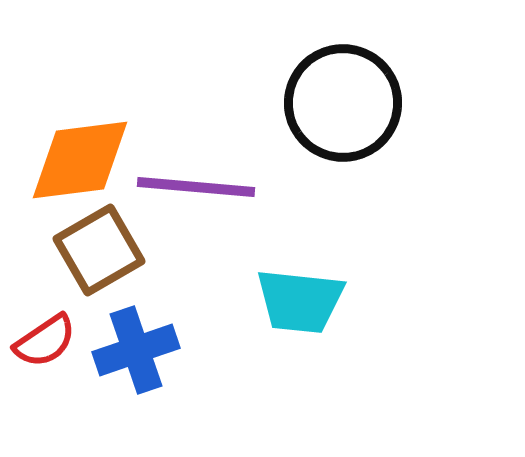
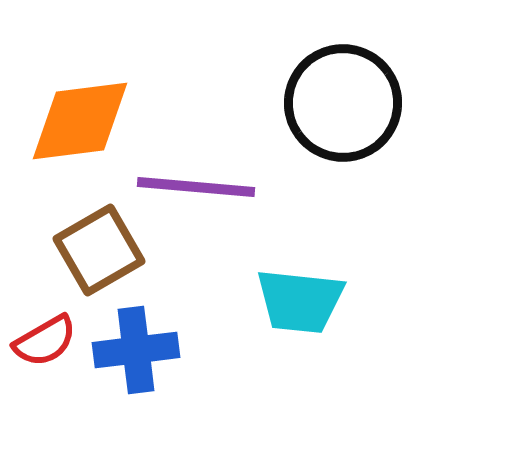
orange diamond: moved 39 px up
red semicircle: rotated 4 degrees clockwise
blue cross: rotated 12 degrees clockwise
